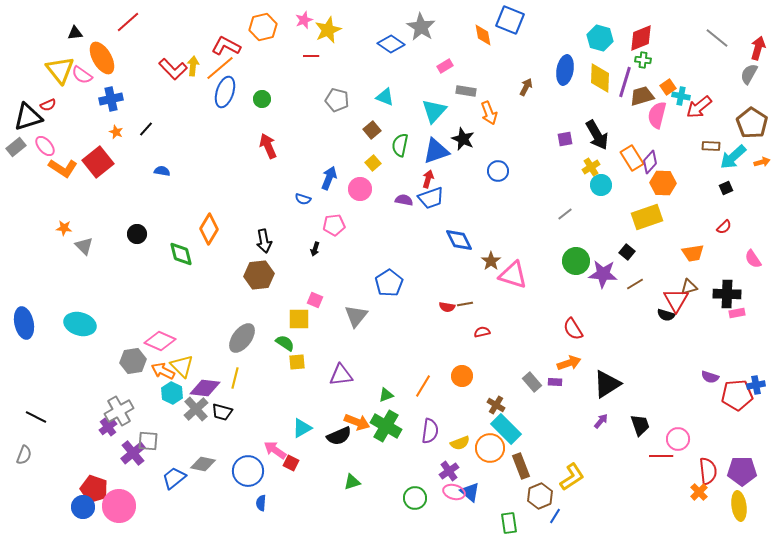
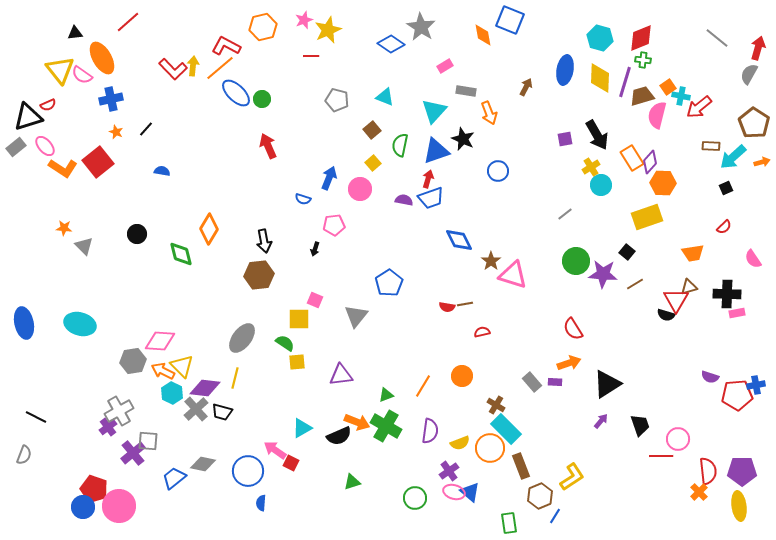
blue ellipse at (225, 92): moved 11 px right, 1 px down; rotated 64 degrees counterclockwise
brown pentagon at (752, 123): moved 2 px right
pink diamond at (160, 341): rotated 20 degrees counterclockwise
